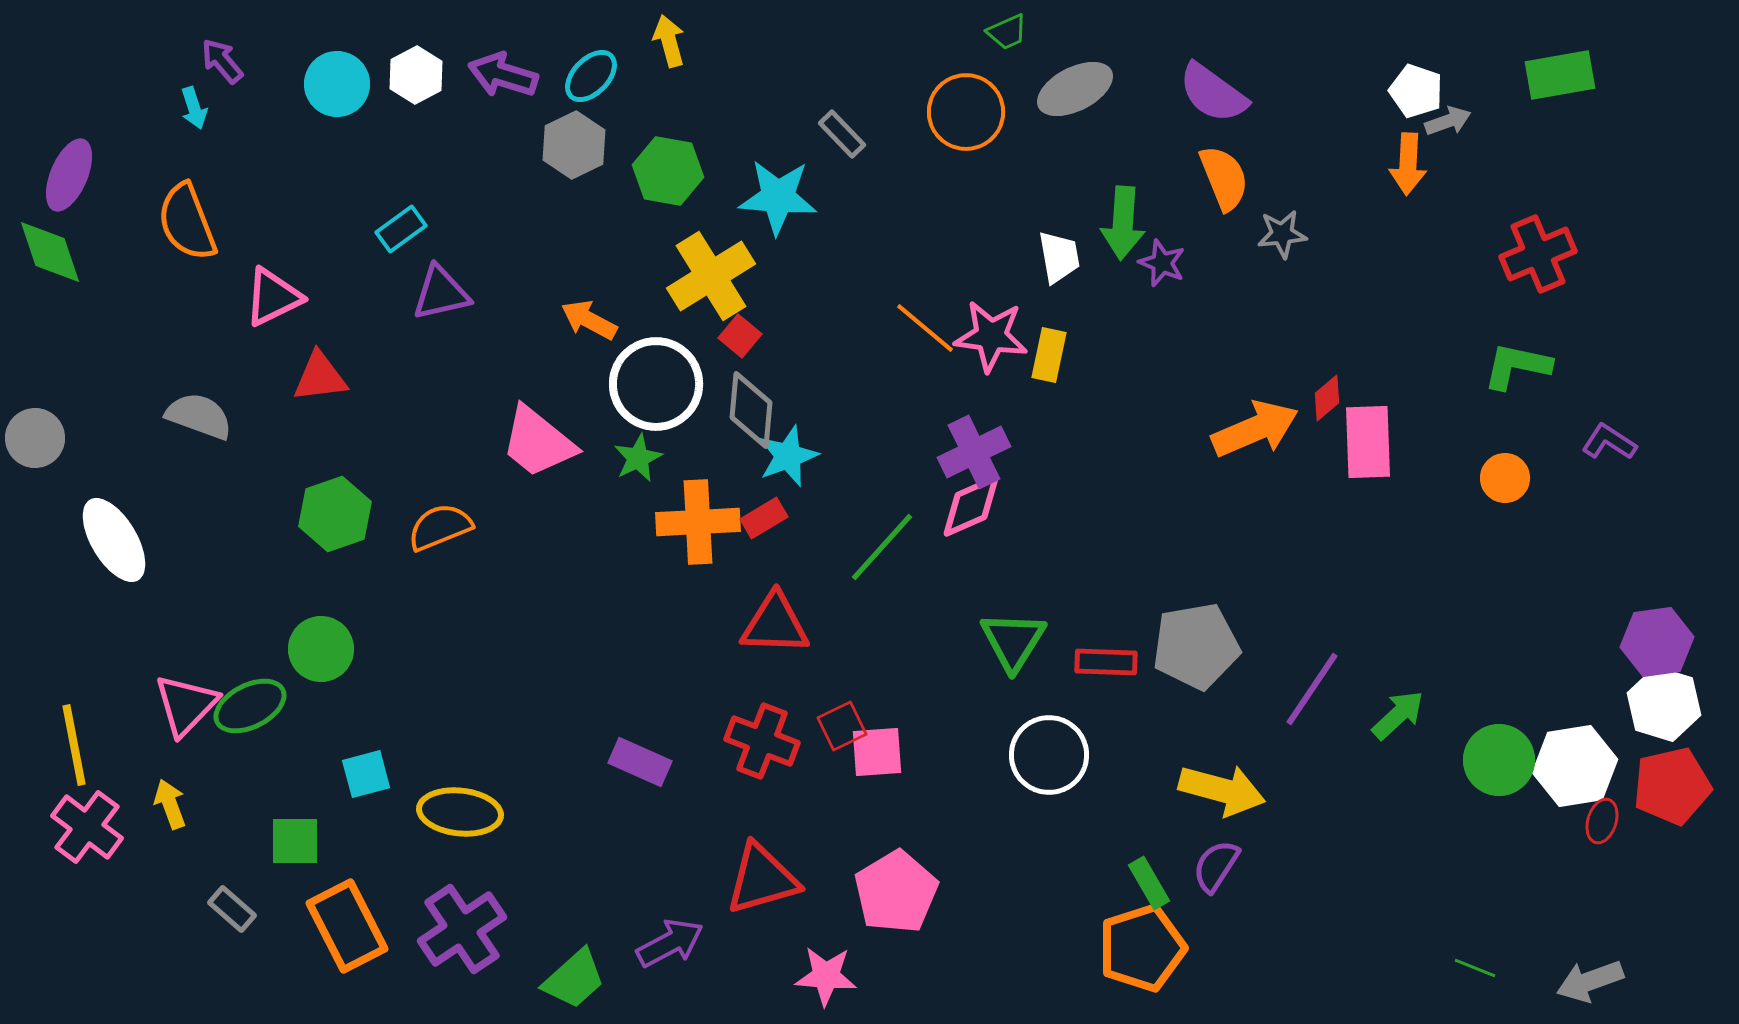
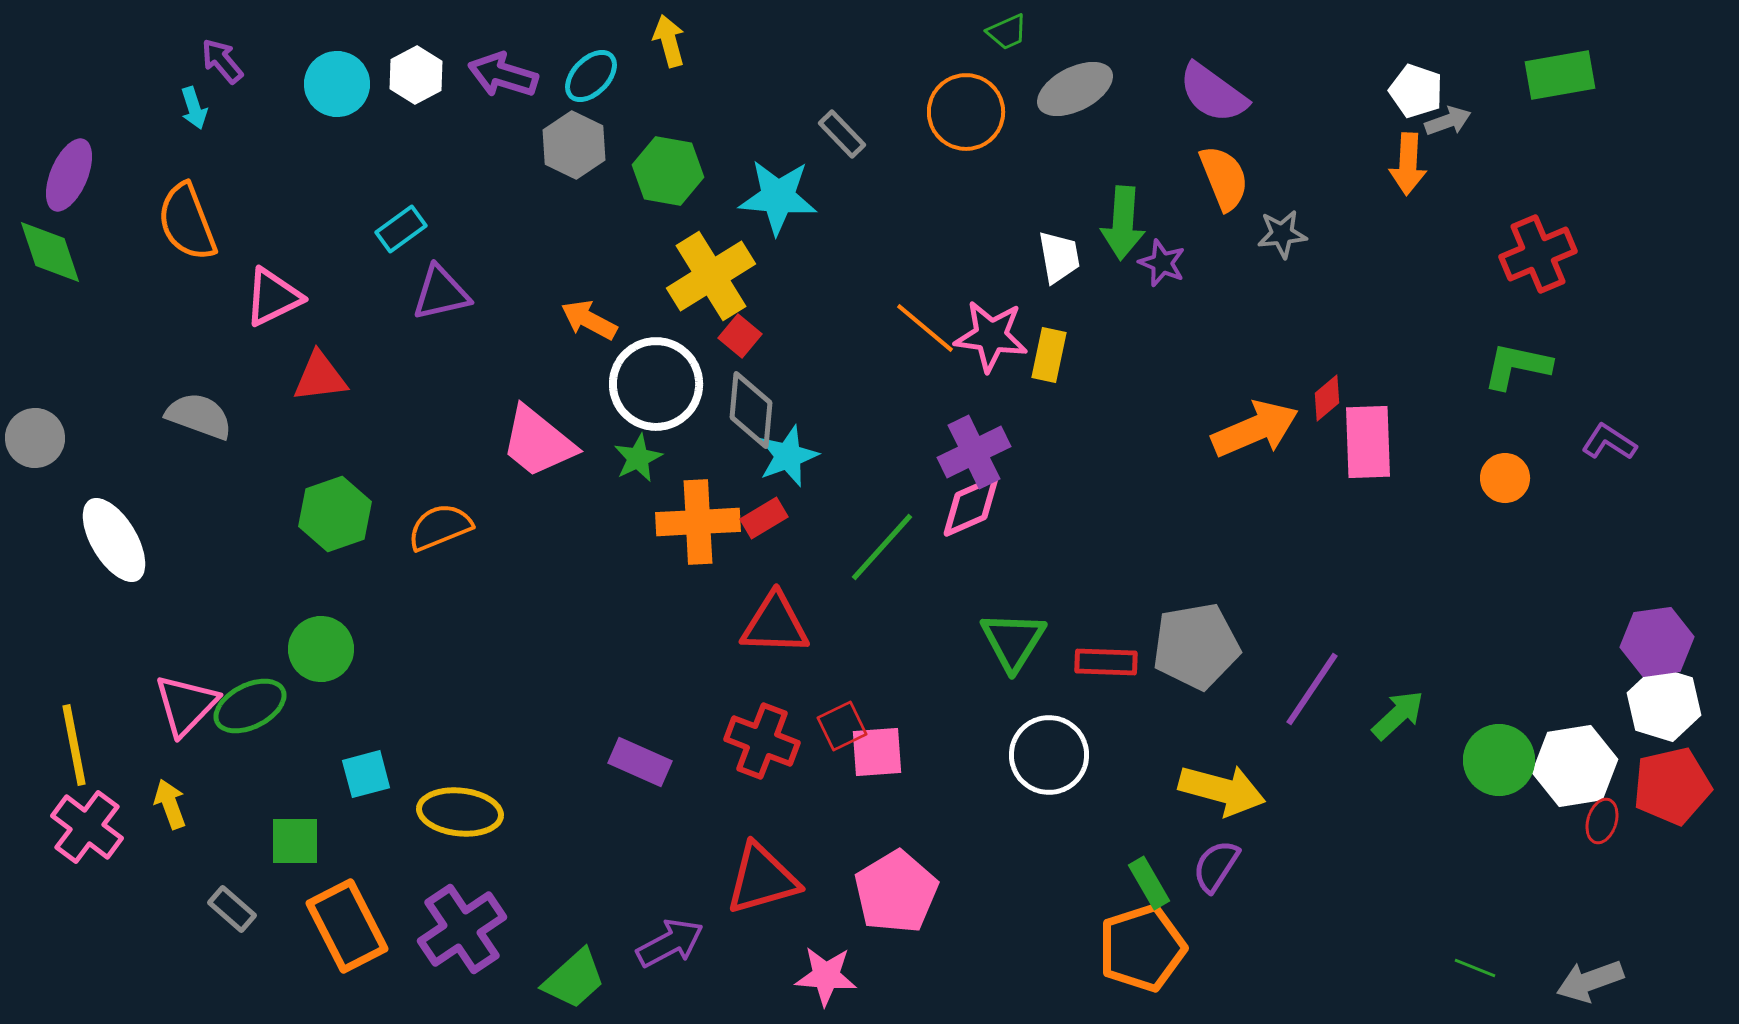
gray hexagon at (574, 145): rotated 8 degrees counterclockwise
